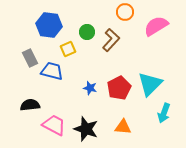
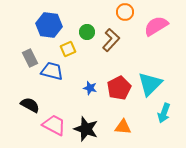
black semicircle: rotated 36 degrees clockwise
